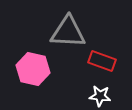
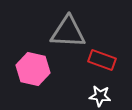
red rectangle: moved 1 px up
